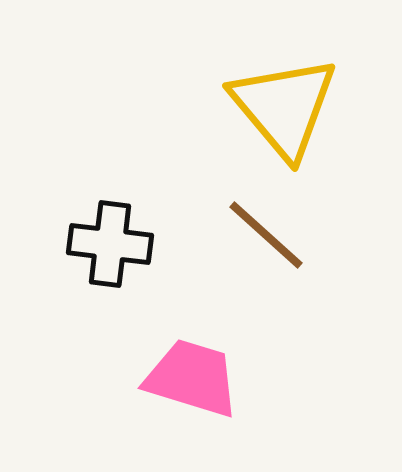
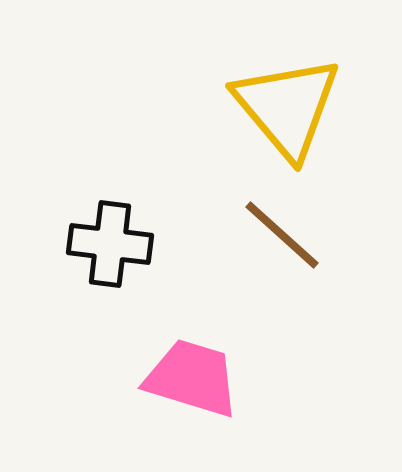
yellow triangle: moved 3 px right
brown line: moved 16 px right
